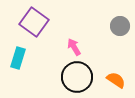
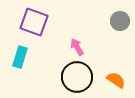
purple square: rotated 16 degrees counterclockwise
gray circle: moved 5 px up
pink arrow: moved 3 px right
cyan rectangle: moved 2 px right, 1 px up
